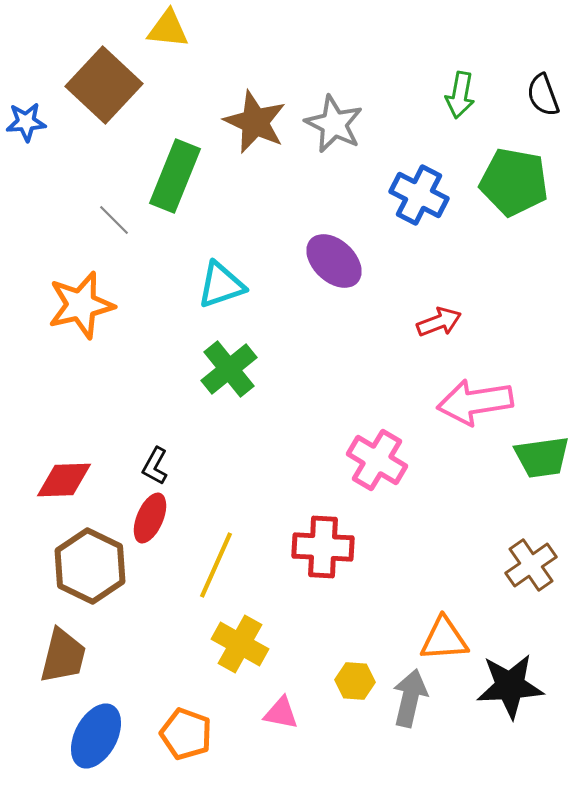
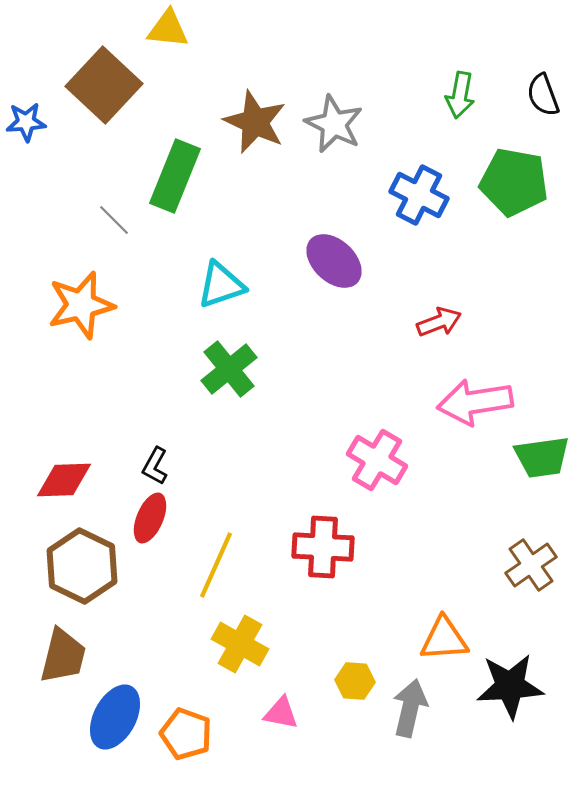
brown hexagon: moved 8 px left
gray arrow: moved 10 px down
blue ellipse: moved 19 px right, 19 px up
